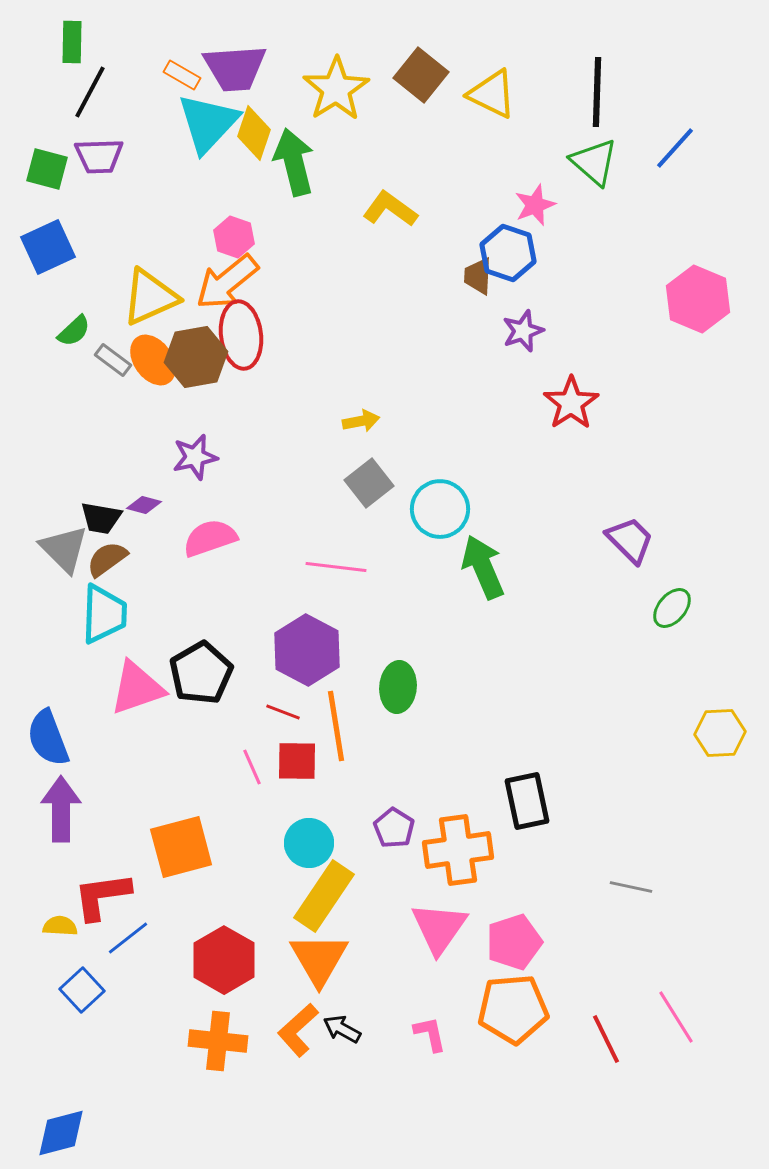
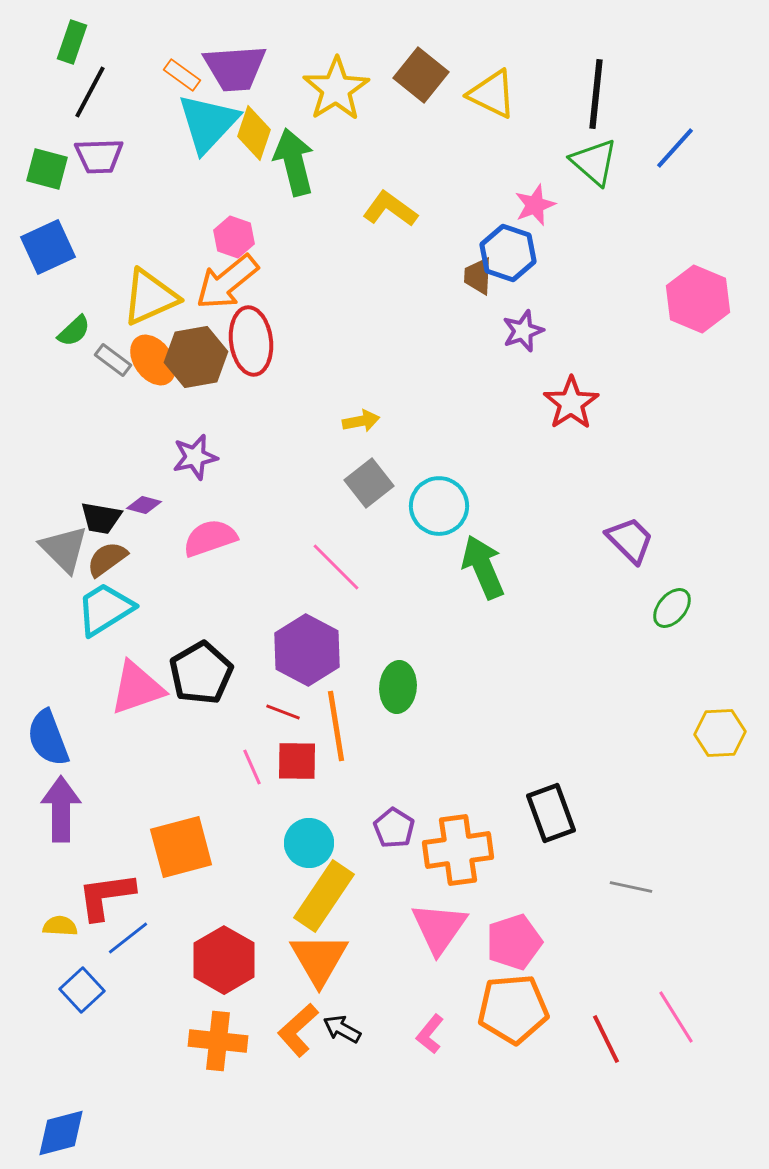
green rectangle at (72, 42): rotated 18 degrees clockwise
orange rectangle at (182, 75): rotated 6 degrees clockwise
black line at (597, 92): moved 1 px left, 2 px down; rotated 4 degrees clockwise
red ellipse at (241, 335): moved 10 px right, 6 px down
cyan circle at (440, 509): moved 1 px left, 3 px up
pink line at (336, 567): rotated 38 degrees clockwise
cyan trapezoid at (104, 614): moved 1 px right, 5 px up; rotated 124 degrees counterclockwise
black rectangle at (527, 801): moved 24 px right, 12 px down; rotated 8 degrees counterclockwise
red L-shape at (102, 896): moved 4 px right
pink L-shape at (430, 1034): rotated 129 degrees counterclockwise
